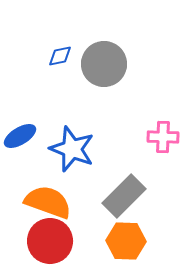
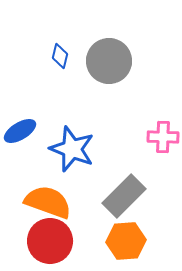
blue diamond: rotated 65 degrees counterclockwise
gray circle: moved 5 px right, 3 px up
blue ellipse: moved 5 px up
orange hexagon: rotated 6 degrees counterclockwise
